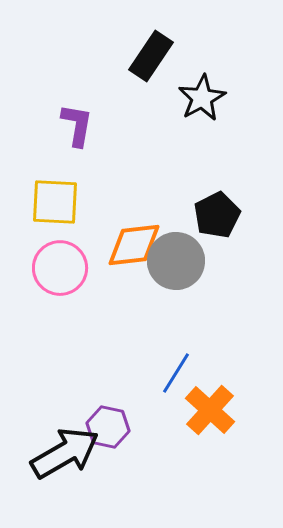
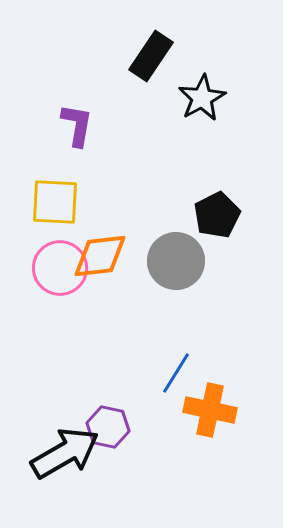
orange diamond: moved 34 px left, 11 px down
orange cross: rotated 30 degrees counterclockwise
